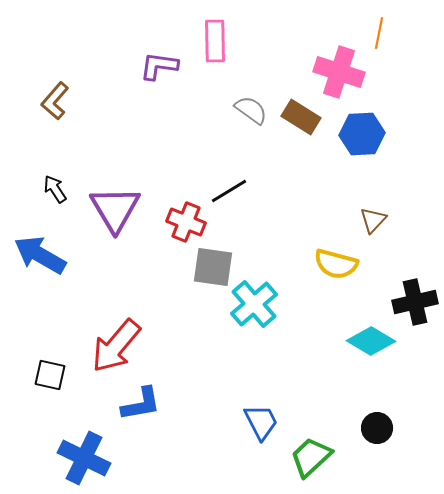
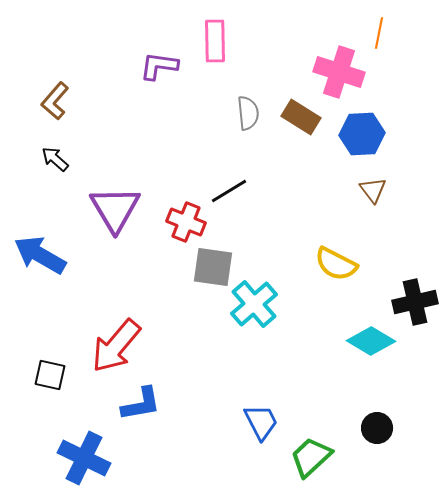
gray semicircle: moved 3 px left, 3 px down; rotated 48 degrees clockwise
black arrow: moved 30 px up; rotated 16 degrees counterclockwise
brown triangle: moved 30 px up; rotated 20 degrees counterclockwise
yellow semicircle: rotated 12 degrees clockwise
